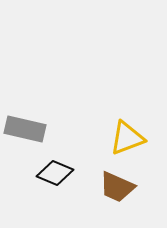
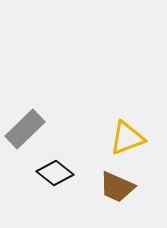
gray rectangle: rotated 57 degrees counterclockwise
black diamond: rotated 15 degrees clockwise
